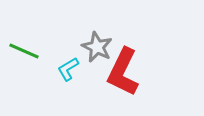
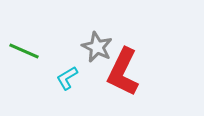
cyan L-shape: moved 1 px left, 9 px down
